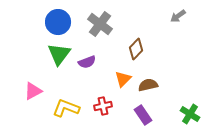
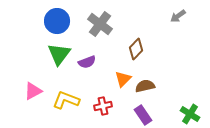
blue circle: moved 1 px left, 1 px up
brown semicircle: moved 3 px left, 1 px down
yellow L-shape: moved 8 px up
